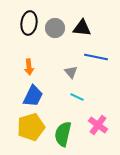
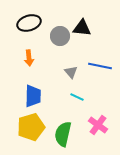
black ellipse: rotated 65 degrees clockwise
gray circle: moved 5 px right, 8 px down
blue line: moved 4 px right, 9 px down
orange arrow: moved 9 px up
blue trapezoid: rotated 25 degrees counterclockwise
